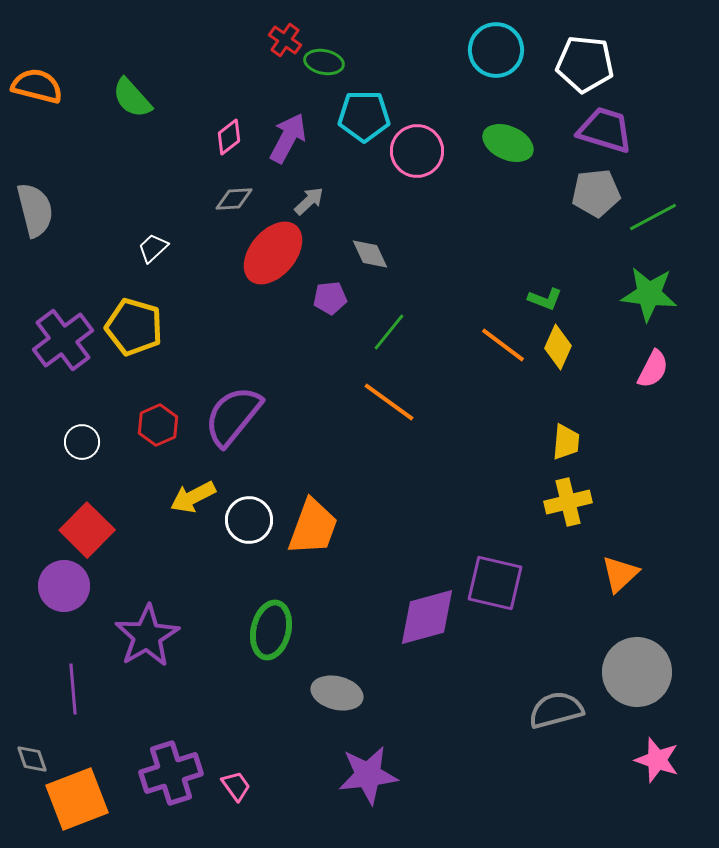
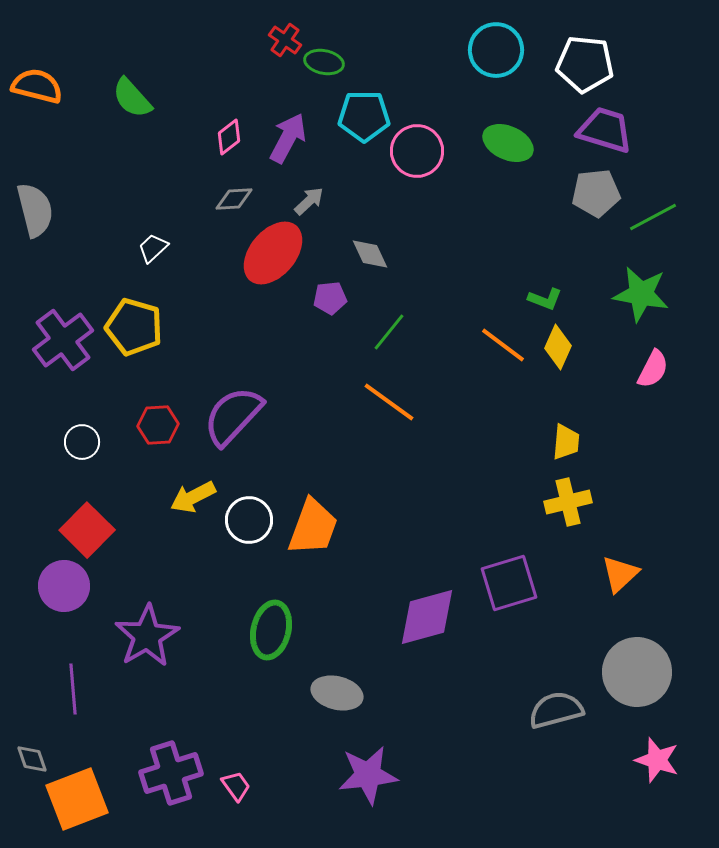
green star at (649, 294): moved 8 px left; rotated 4 degrees clockwise
purple semicircle at (233, 416): rotated 4 degrees clockwise
red hexagon at (158, 425): rotated 21 degrees clockwise
purple square at (495, 583): moved 14 px right; rotated 30 degrees counterclockwise
